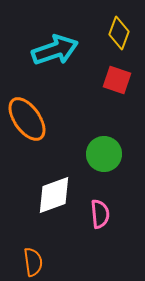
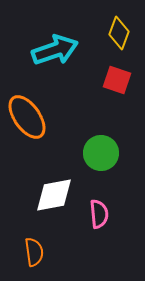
orange ellipse: moved 2 px up
green circle: moved 3 px left, 1 px up
white diamond: rotated 9 degrees clockwise
pink semicircle: moved 1 px left
orange semicircle: moved 1 px right, 10 px up
